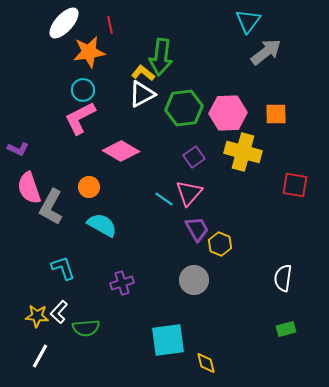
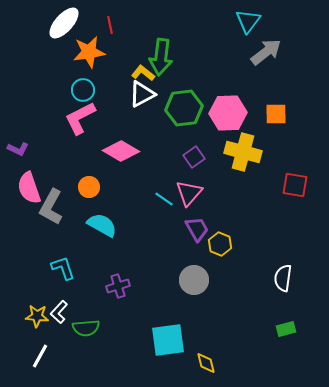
purple cross: moved 4 px left, 3 px down
